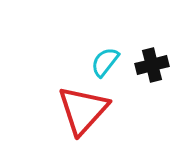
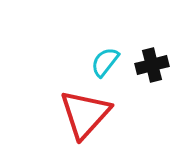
red triangle: moved 2 px right, 4 px down
